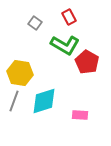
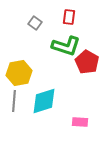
red rectangle: rotated 35 degrees clockwise
green L-shape: moved 1 px right, 1 px down; rotated 12 degrees counterclockwise
yellow hexagon: moved 1 px left; rotated 20 degrees counterclockwise
gray line: rotated 15 degrees counterclockwise
pink rectangle: moved 7 px down
